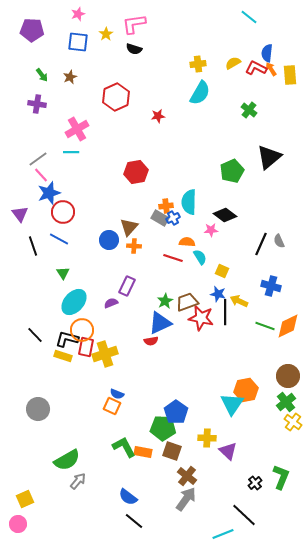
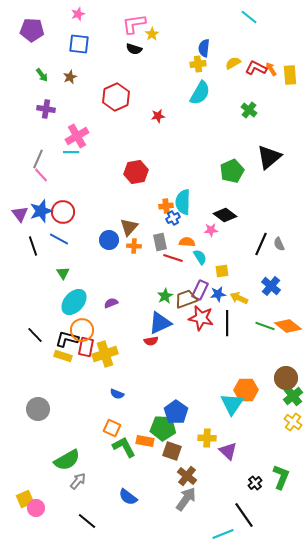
yellow star at (106, 34): moved 46 px right
blue square at (78, 42): moved 1 px right, 2 px down
blue semicircle at (267, 53): moved 63 px left, 5 px up
purple cross at (37, 104): moved 9 px right, 5 px down
pink cross at (77, 129): moved 7 px down
gray line at (38, 159): rotated 30 degrees counterclockwise
blue star at (49, 193): moved 8 px left, 18 px down
cyan semicircle at (189, 202): moved 6 px left
gray rectangle at (160, 218): moved 24 px down; rotated 48 degrees clockwise
gray semicircle at (279, 241): moved 3 px down
yellow square at (222, 271): rotated 32 degrees counterclockwise
purple rectangle at (127, 286): moved 73 px right, 4 px down
blue cross at (271, 286): rotated 24 degrees clockwise
blue star at (218, 294): rotated 21 degrees counterclockwise
green star at (165, 301): moved 5 px up
yellow arrow at (239, 301): moved 3 px up
brown trapezoid at (187, 302): moved 1 px left, 3 px up
black line at (225, 312): moved 2 px right, 11 px down
orange diamond at (288, 326): rotated 64 degrees clockwise
brown circle at (288, 376): moved 2 px left, 2 px down
orange hexagon at (246, 390): rotated 10 degrees clockwise
green cross at (286, 402): moved 7 px right, 6 px up
orange square at (112, 406): moved 22 px down
orange rectangle at (143, 452): moved 2 px right, 11 px up
black line at (244, 515): rotated 12 degrees clockwise
black line at (134, 521): moved 47 px left
pink circle at (18, 524): moved 18 px right, 16 px up
